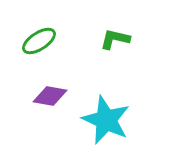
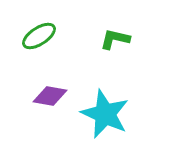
green ellipse: moved 5 px up
cyan star: moved 1 px left, 6 px up
